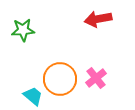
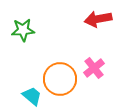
pink cross: moved 2 px left, 10 px up
cyan trapezoid: moved 1 px left
